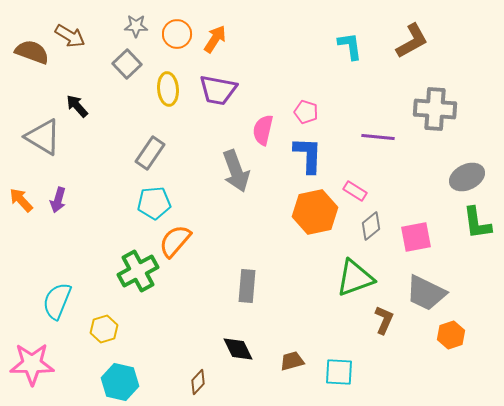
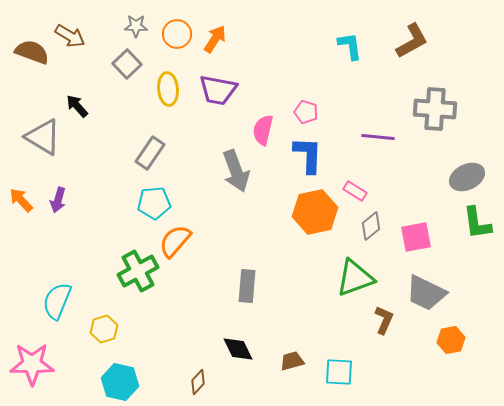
orange hexagon at (451, 335): moved 5 px down; rotated 8 degrees clockwise
